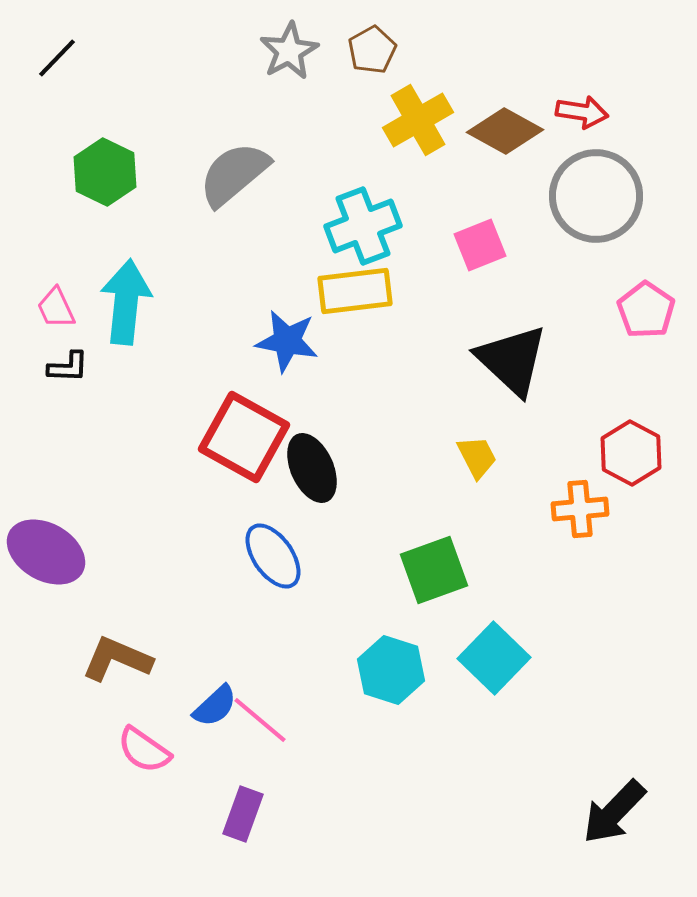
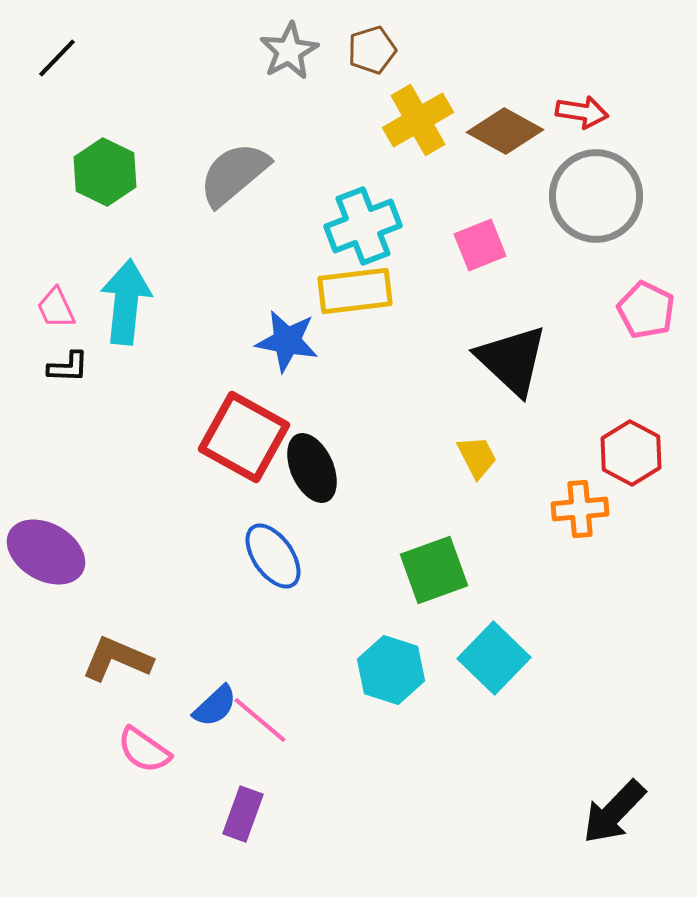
brown pentagon: rotated 12 degrees clockwise
pink pentagon: rotated 8 degrees counterclockwise
